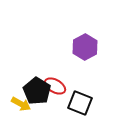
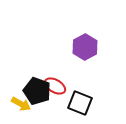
black pentagon: rotated 12 degrees counterclockwise
